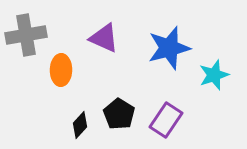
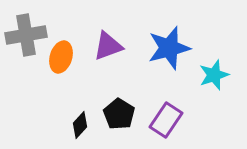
purple triangle: moved 4 px right, 8 px down; rotated 44 degrees counterclockwise
orange ellipse: moved 13 px up; rotated 16 degrees clockwise
